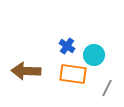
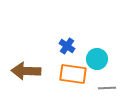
cyan circle: moved 3 px right, 4 px down
gray line: rotated 60 degrees clockwise
